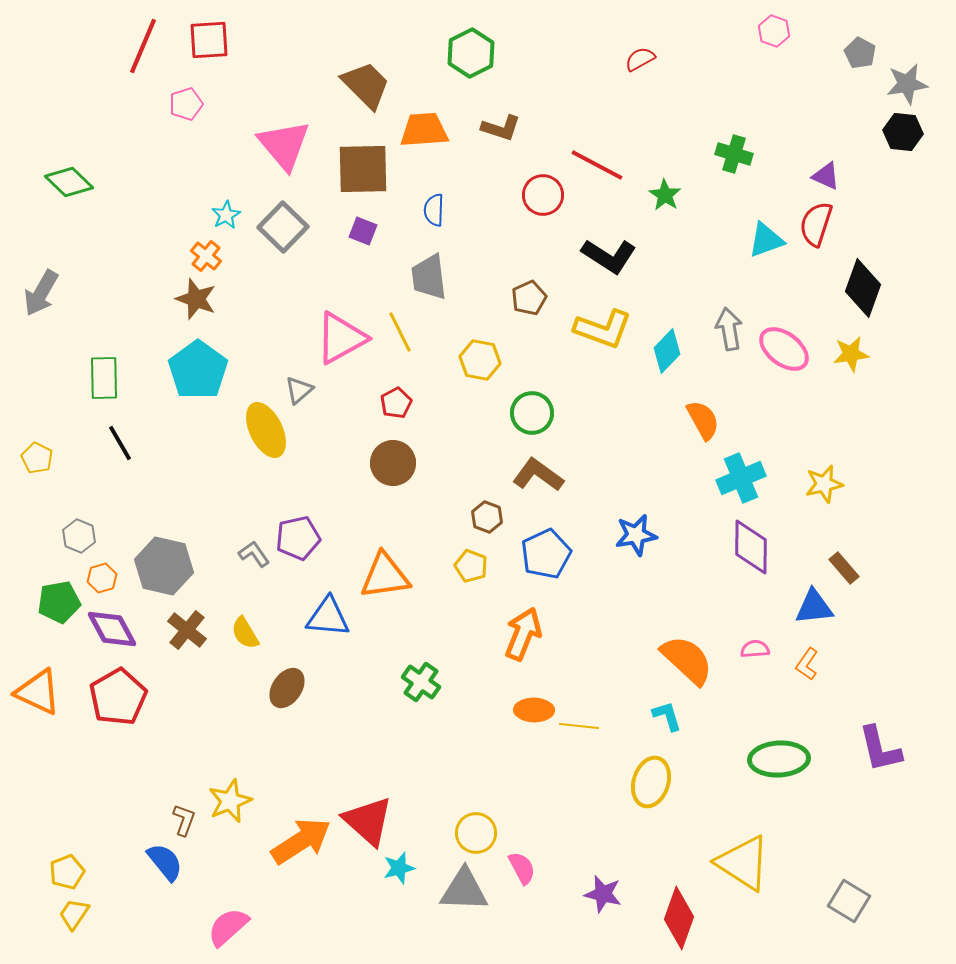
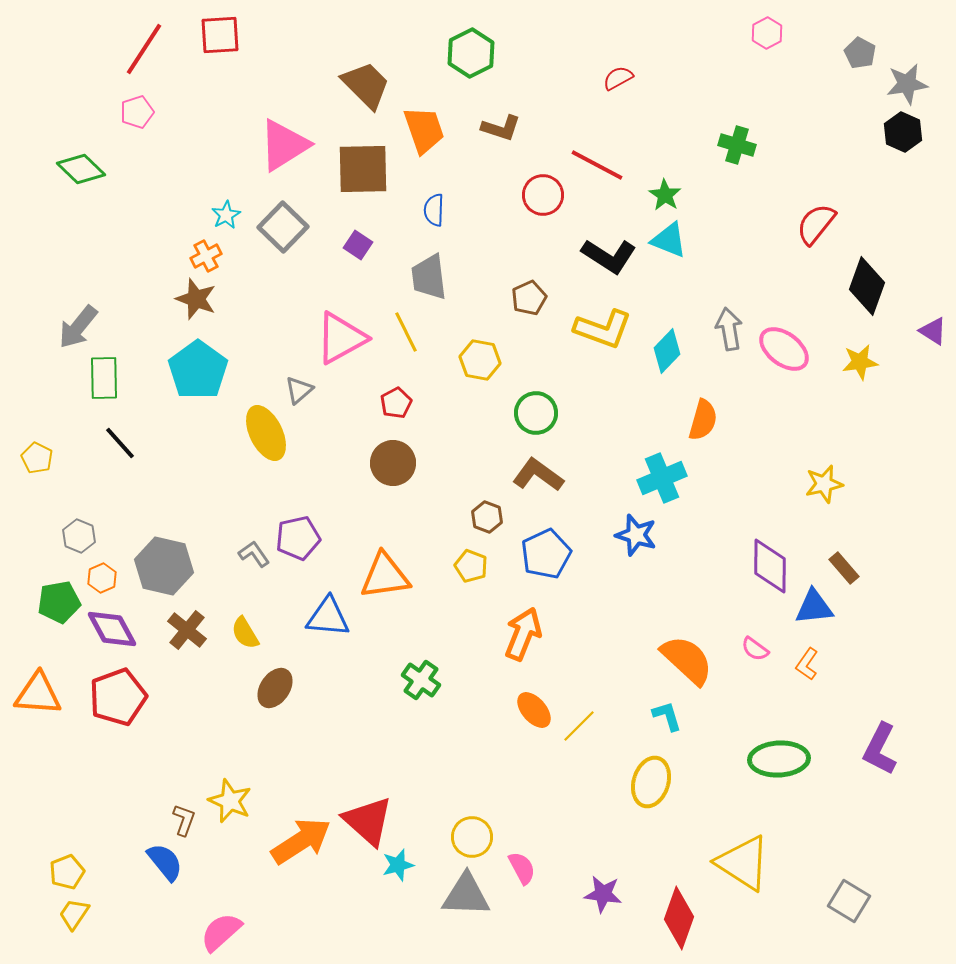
pink hexagon at (774, 31): moved 7 px left, 2 px down; rotated 12 degrees clockwise
red square at (209, 40): moved 11 px right, 5 px up
red line at (143, 46): moved 1 px right, 3 px down; rotated 10 degrees clockwise
red semicircle at (640, 59): moved 22 px left, 19 px down
pink pentagon at (186, 104): moved 49 px left, 8 px down
orange trapezoid at (424, 130): rotated 75 degrees clockwise
black hexagon at (903, 132): rotated 18 degrees clockwise
pink triangle at (284, 145): rotated 38 degrees clockwise
green cross at (734, 154): moved 3 px right, 9 px up
purple triangle at (826, 176): moved 107 px right, 155 px down; rotated 8 degrees clockwise
green diamond at (69, 182): moved 12 px right, 13 px up
red semicircle at (816, 224): rotated 21 degrees clockwise
purple square at (363, 231): moved 5 px left, 14 px down; rotated 12 degrees clockwise
cyan triangle at (766, 240): moved 97 px left; rotated 42 degrees clockwise
orange cross at (206, 256): rotated 24 degrees clockwise
black diamond at (863, 288): moved 4 px right, 2 px up
gray arrow at (41, 293): moved 37 px right, 34 px down; rotated 9 degrees clockwise
yellow line at (400, 332): moved 6 px right
yellow star at (851, 354): moved 9 px right, 8 px down
green circle at (532, 413): moved 4 px right
orange semicircle at (703, 420): rotated 45 degrees clockwise
yellow ellipse at (266, 430): moved 3 px down
black line at (120, 443): rotated 12 degrees counterclockwise
cyan cross at (741, 478): moved 79 px left
blue star at (636, 535): rotated 27 degrees clockwise
purple diamond at (751, 547): moved 19 px right, 19 px down
orange hexagon at (102, 578): rotated 8 degrees counterclockwise
pink semicircle at (755, 649): rotated 140 degrees counterclockwise
green cross at (421, 682): moved 2 px up
brown ellipse at (287, 688): moved 12 px left
orange triangle at (38, 692): moved 2 px down; rotated 21 degrees counterclockwise
red pentagon at (118, 697): rotated 10 degrees clockwise
orange ellipse at (534, 710): rotated 48 degrees clockwise
yellow line at (579, 726): rotated 51 degrees counterclockwise
purple L-shape at (880, 749): rotated 40 degrees clockwise
yellow star at (230, 801): rotated 27 degrees counterclockwise
yellow circle at (476, 833): moved 4 px left, 4 px down
cyan star at (399, 868): moved 1 px left, 3 px up
gray triangle at (464, 890): moved 2 px right, 5 px down
purple star at (603, 894): rotated 6 degrees counterclockwise
pink semicircle at (228, 927): moved 7 px left, 5 px down
